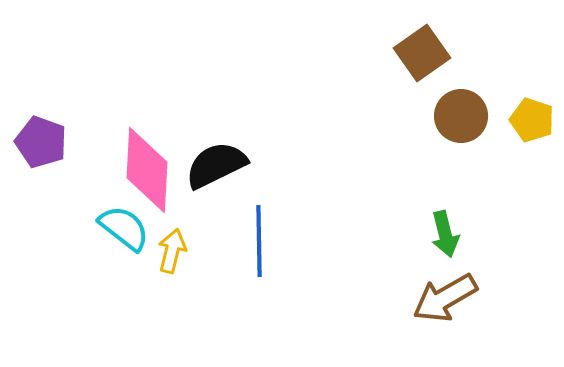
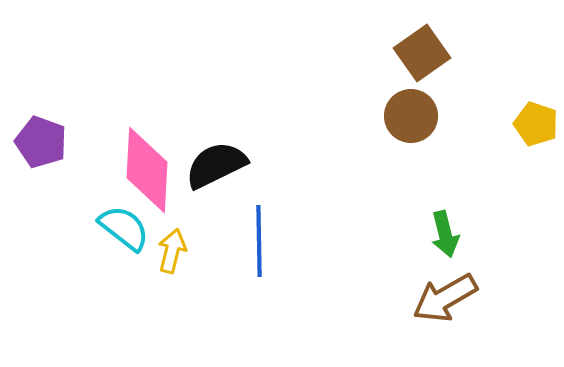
brown circle: moved 50 px left
yellow pentagon: moved 4 px right, 4 px down
